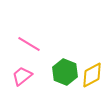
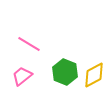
yellow diamond: moved 2 px right
